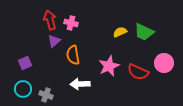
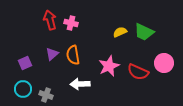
purple triangle: moved 2 px left, 13 px down
